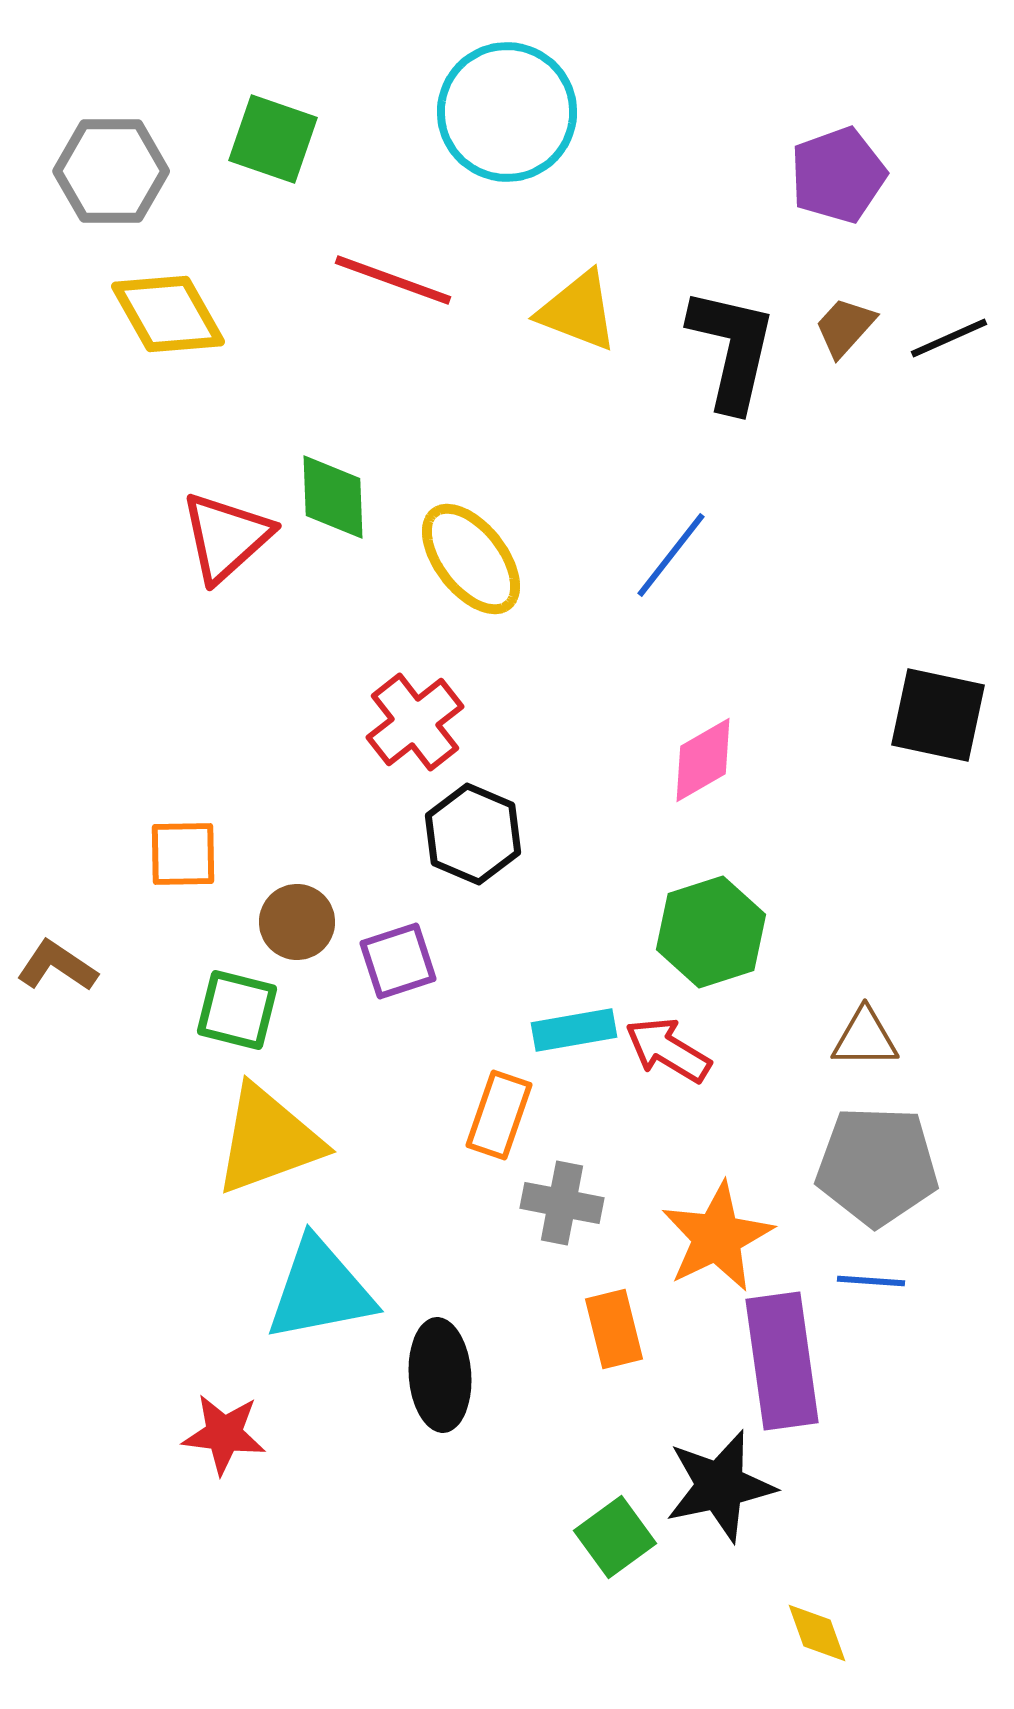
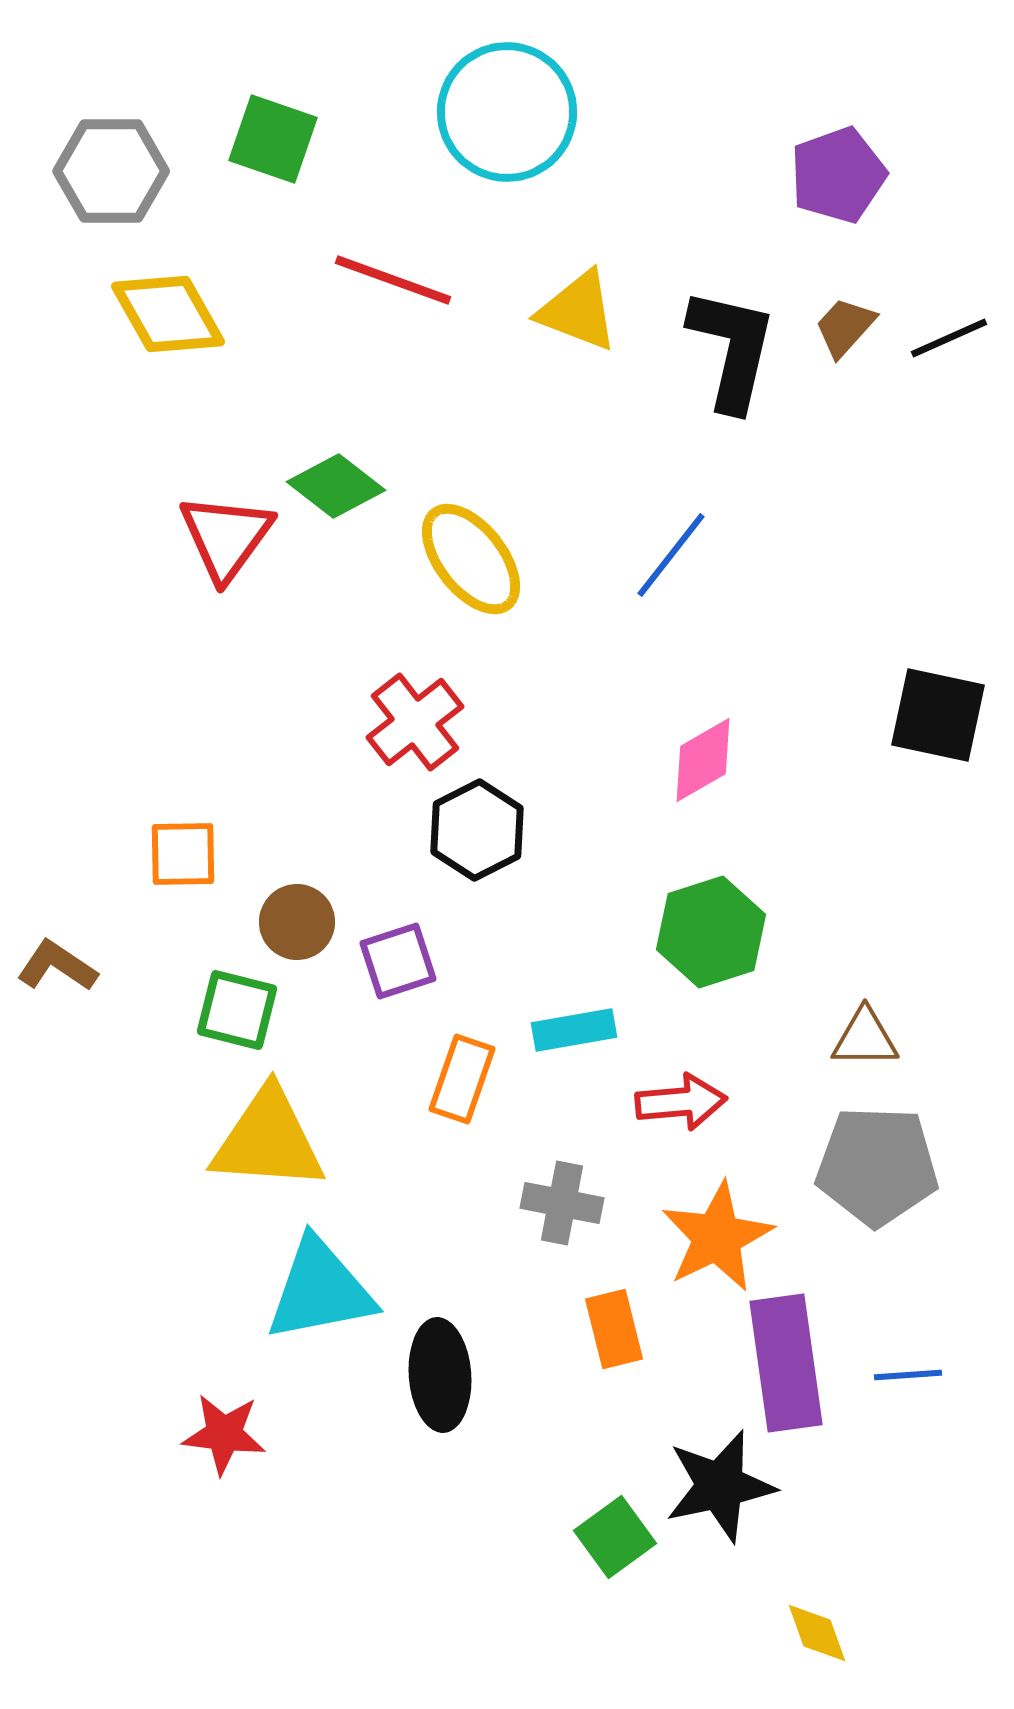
green diamond at (333, 497): moved 3 px right, 11 px up; rotated 50 degrees counterclockwise
red triangle at (226, 537): rotated 12 degrees counterclockwise
black hexagon at (473, 834): moved 4 px right, 4 px up; rotated 10 degrees clockwise
red arrow at (668, 1050): moved 13 px right, 52 px down; rotated 144 degrees clockwise
orange rectangle at (499, 1115): moved 37 px left, 36 px up
yellow triangle at (268, 1140): rotated 24 degrees clockwise
blue line at (871, 1281): moved 37 px right, 94 px down; rotated 8 degrees counterclockwise
purple rectangle at (782, 1361): moved 4 px right, 2 px down
